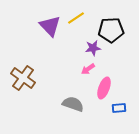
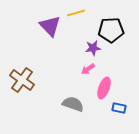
yellow line: moved 5 px up; rotated 18 degrees clockwise
brown cross: moved 1 px left, 2 px down
blue rectangle: rotated 16 degrees clockwise
